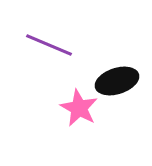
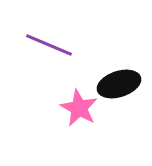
black ellipse: moved 2 px right, 3 px down
